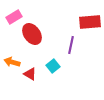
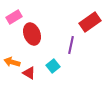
red rectangle: rotated 30 degrees counterclockwise
red ellipse: rotated 15 degrees clockwise
red triangle: moved 1 px left, 1 px up
